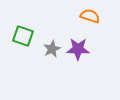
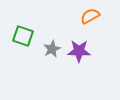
orange semicircle: rotated 48 degrees counterclockwise
purple star: moved 1 px right, 2 px down
